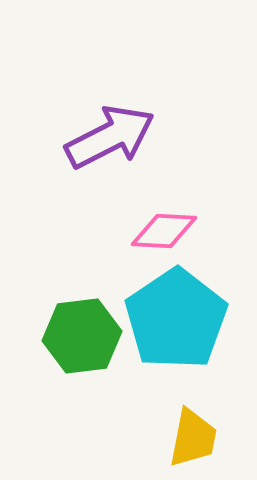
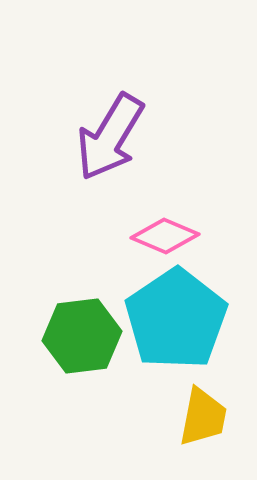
purple arrow: rotated 148 degrees clockwise
pink diamond: moved 1 px right, 5 px down; rotated 20 degrees clockwise
yellow trapezoid: moved 10 px right, 21 px up
